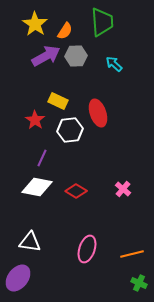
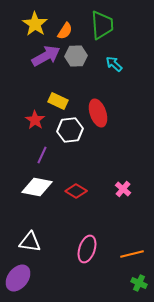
green trapezoid: moved 3 px down
purple line: moved 3 px up
